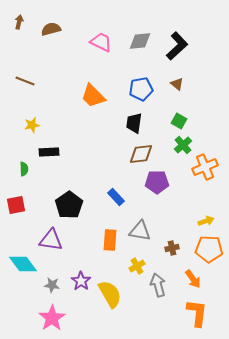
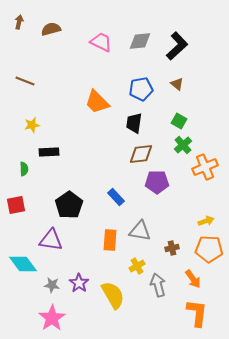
orange trapezoid: moved 4 px right, 6 px down
purple star: moved 2 px left, 2 px down
yellow semicircle: moved 3 px right, 1 px down
